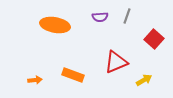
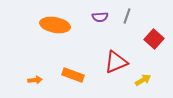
yellow arrow: moved 1 px left
